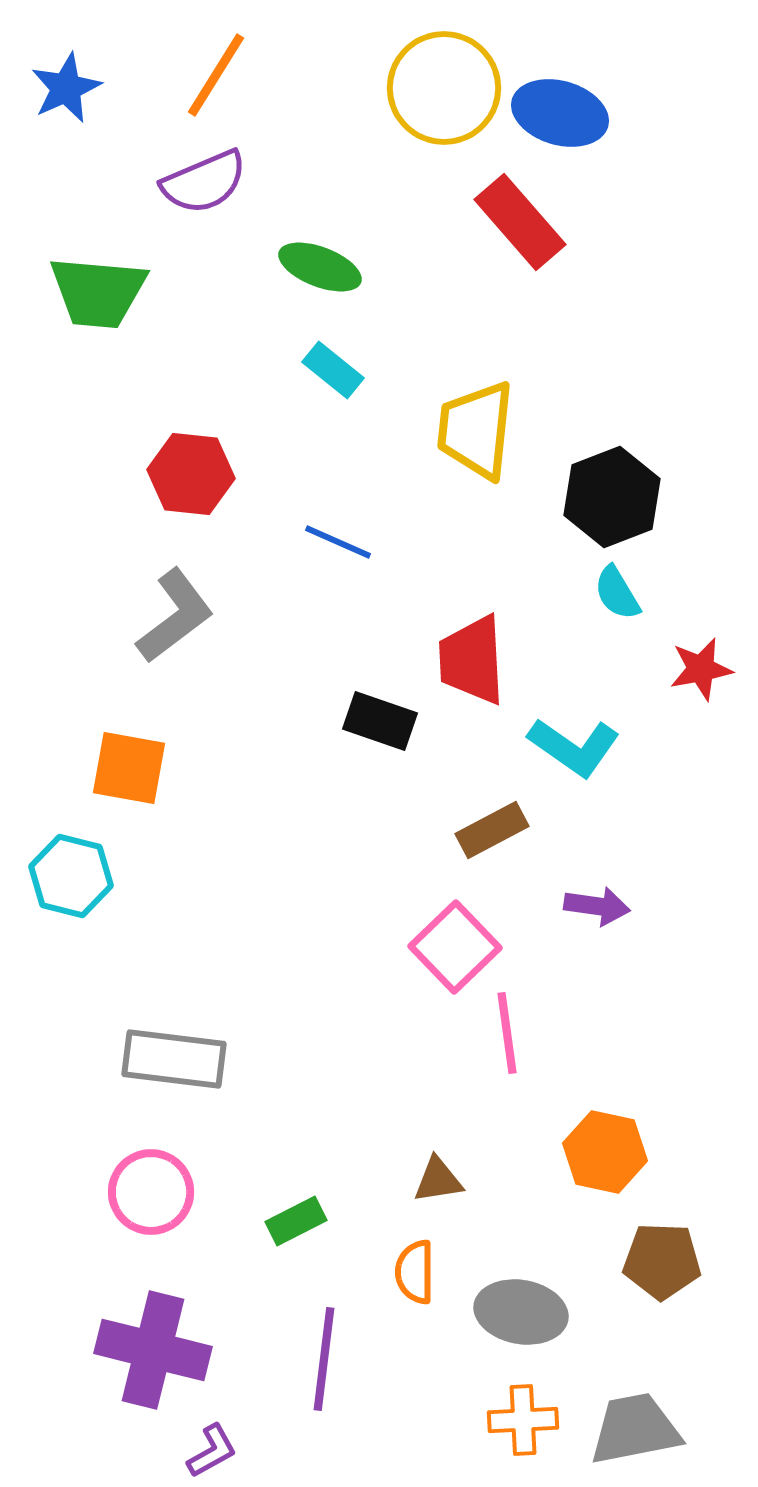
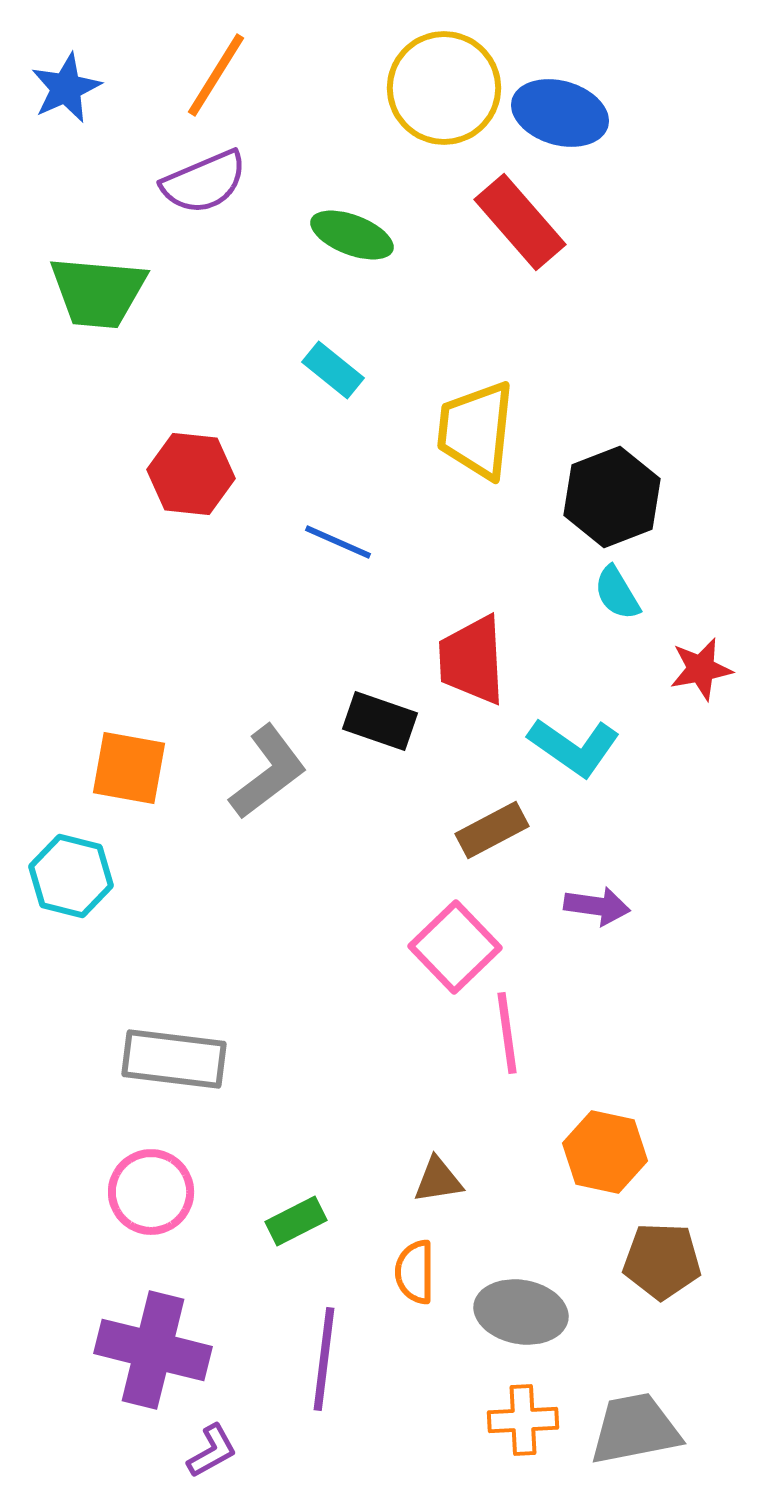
green ellipse: moved 32 px right, 32 px up
gray L-shape: moved 93 px right, 156 px down
